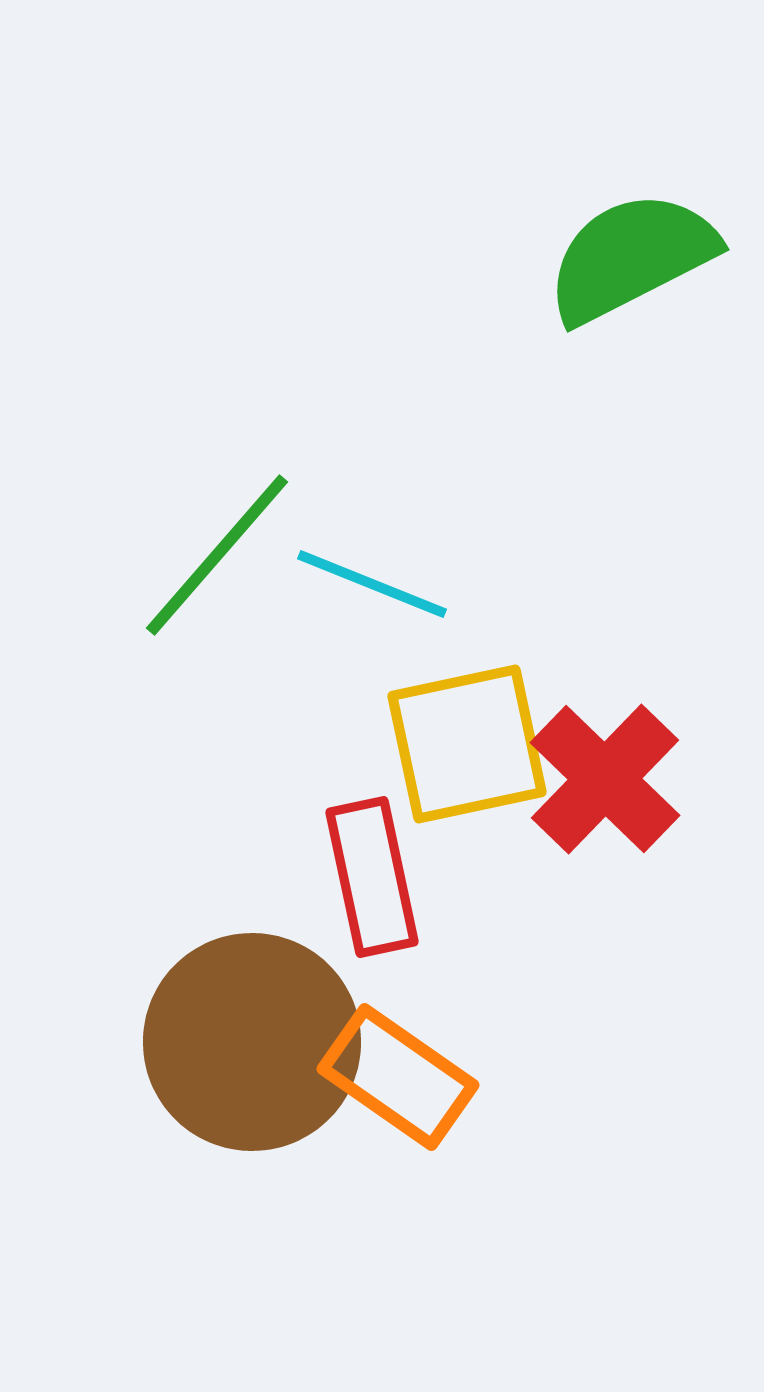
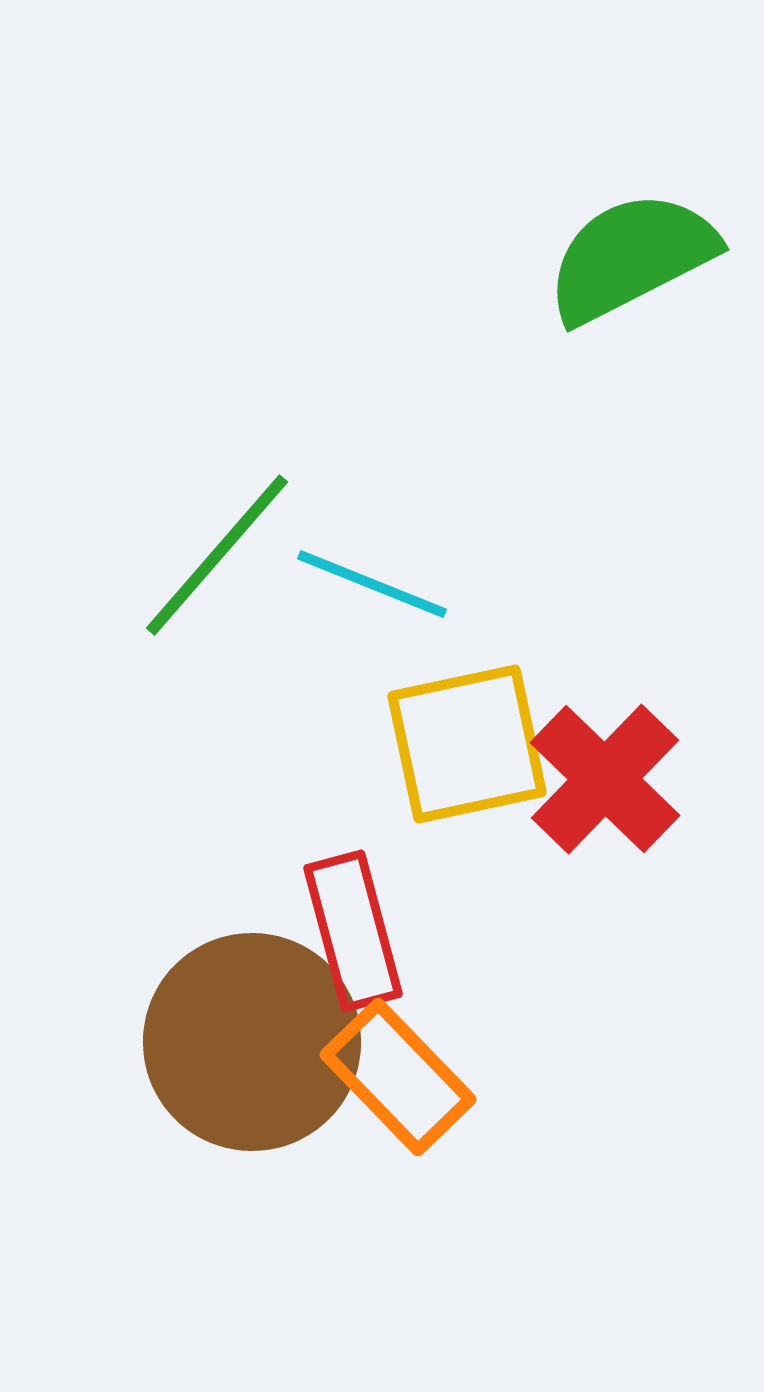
red rectangle: moved 19 px left, 54 px down; rotated 3 degrees counterclockwise
orange rectangle: rotated 11 degrees clockwise
